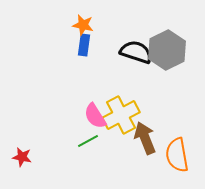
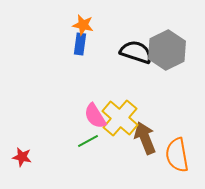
blue rectangle: moved 4 px left, 1 px up
yellow cross: moved 1 px left, 3 px down; rotated 21 degrees counterclockwise
